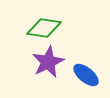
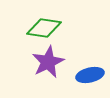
blue ellipse: moved 4 px right; rotated 52 degrees counterclockwise
